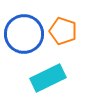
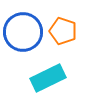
blue circle: moved 1 px left, 2 px up
